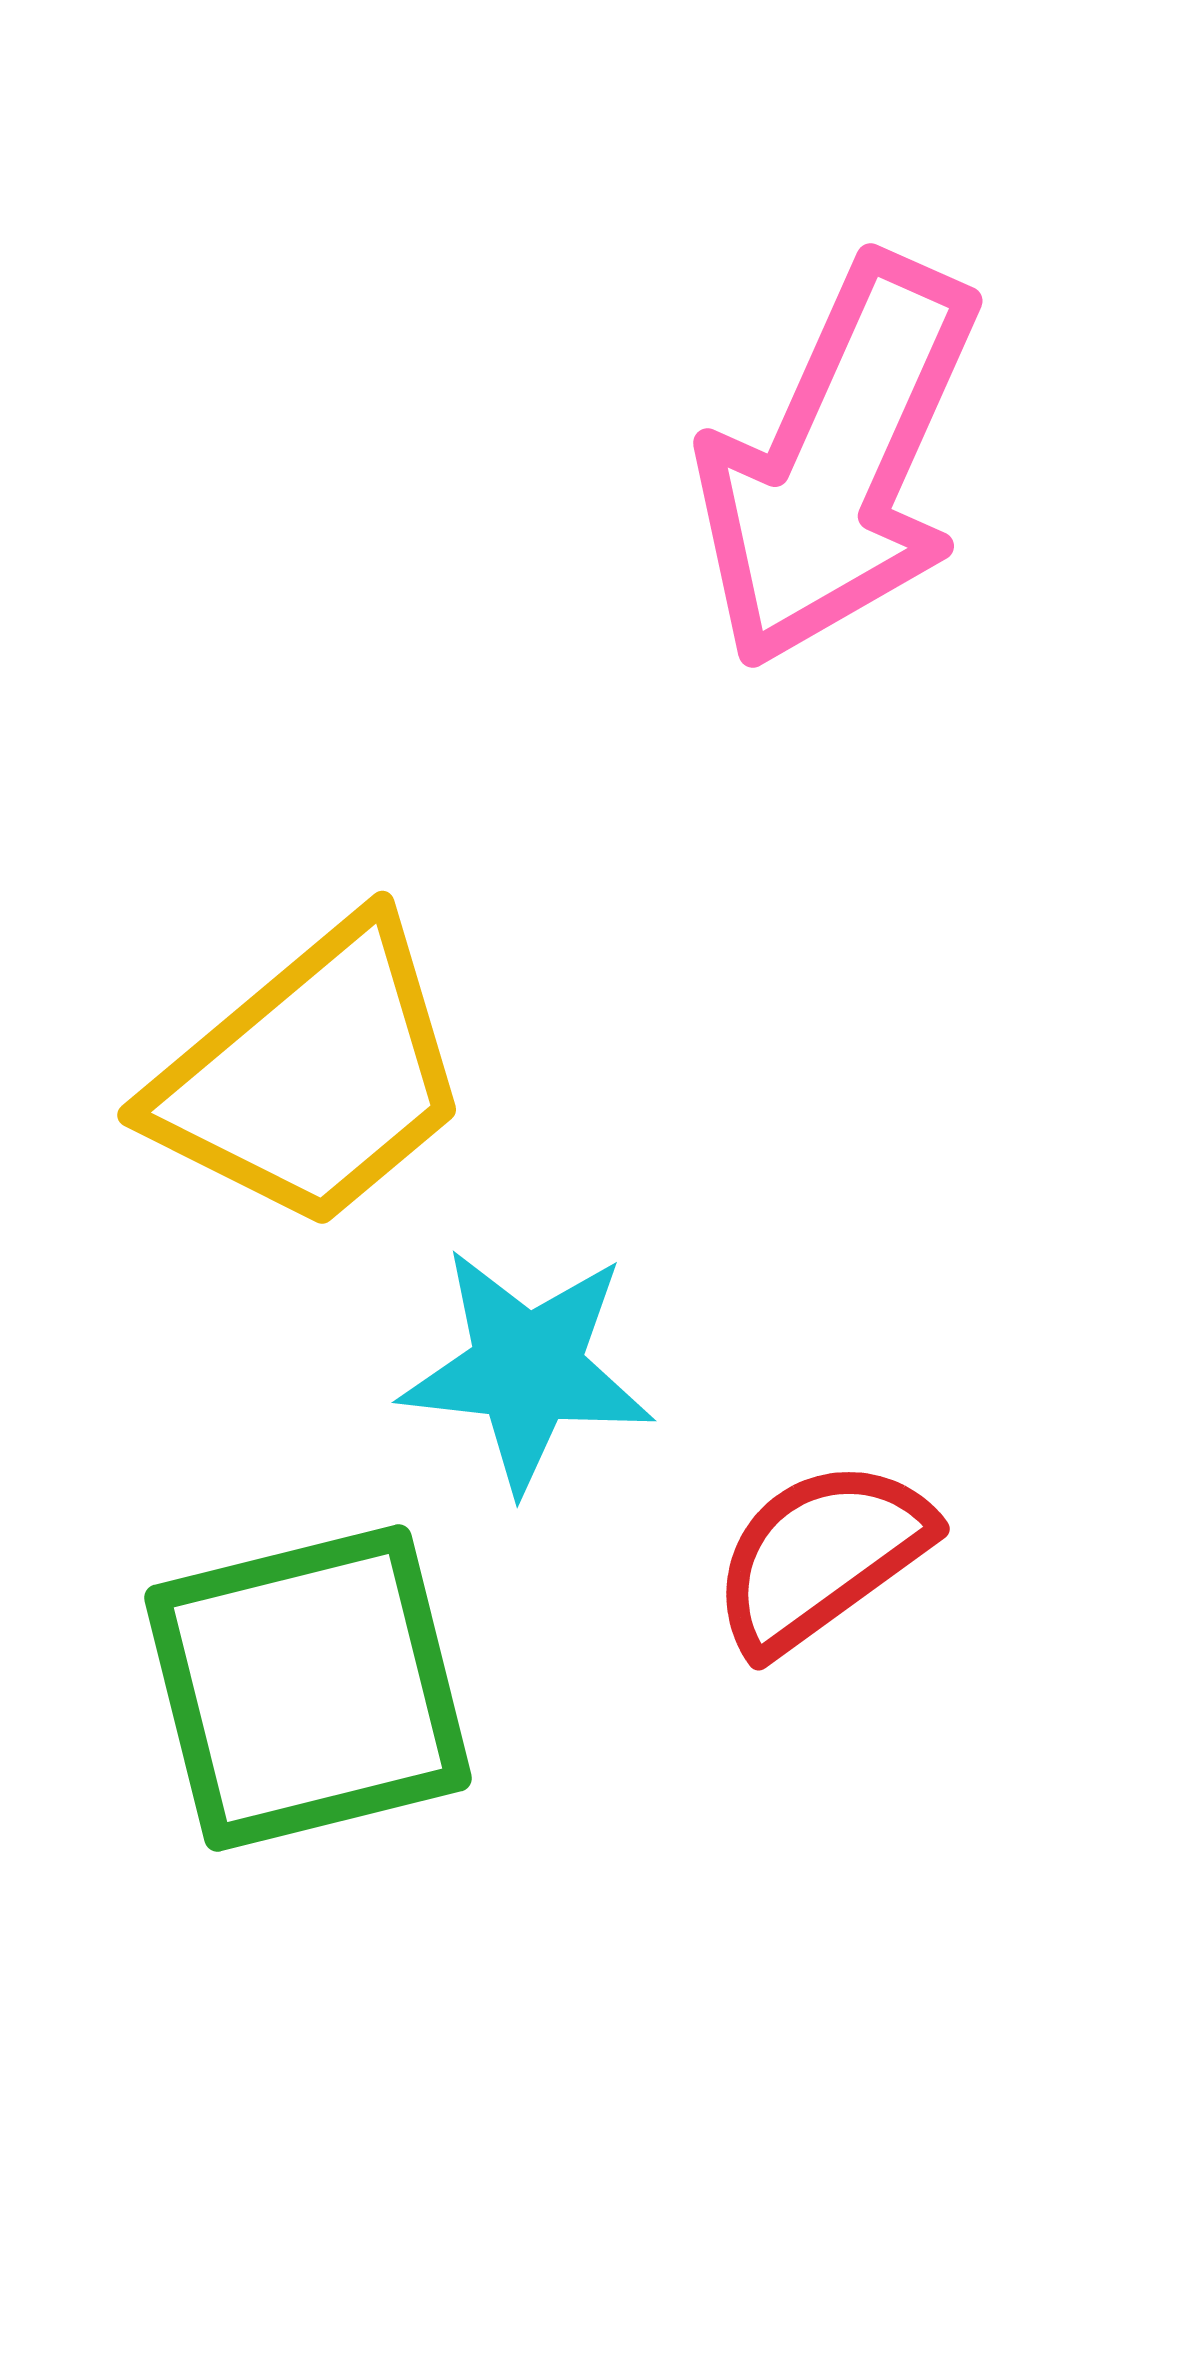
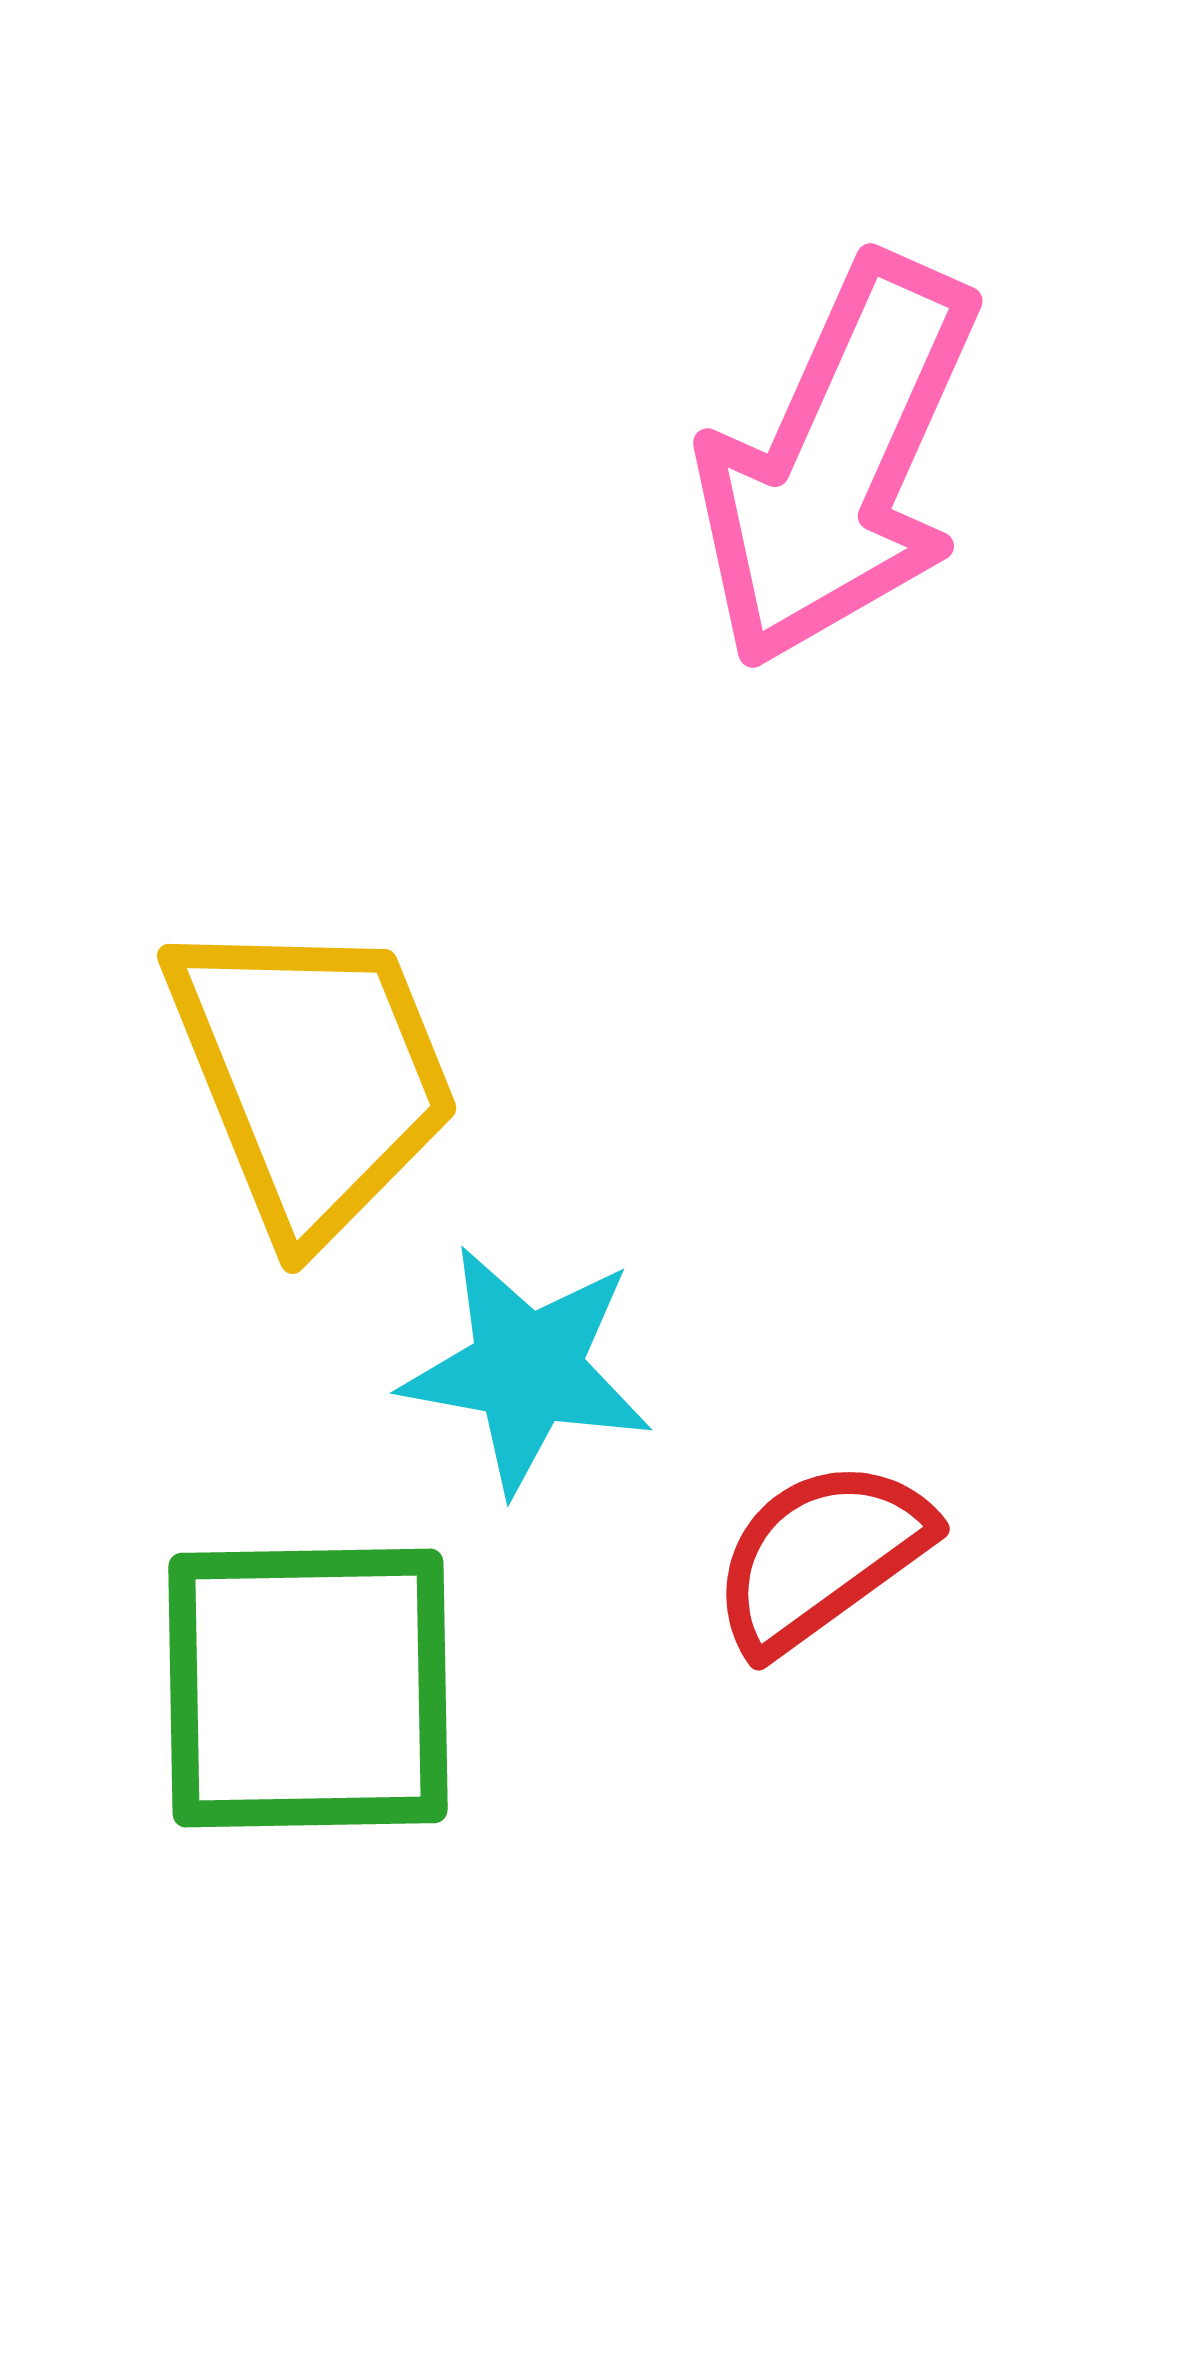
yellow trapezoid: rotated 72 degrees counterclockwise
cyan star: rotated 4 degrees clockwise
green square: rotated 13 degrees clockwise
